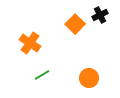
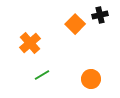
black cross: rotated 14 degrees clockwise
orange cross: rotated 15 degrees clockwise
orange circle: moved 2 px right, 1 px down
